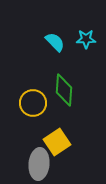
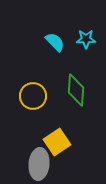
green diamond: moved 12 px right
yellow circle: moved 7 px up
